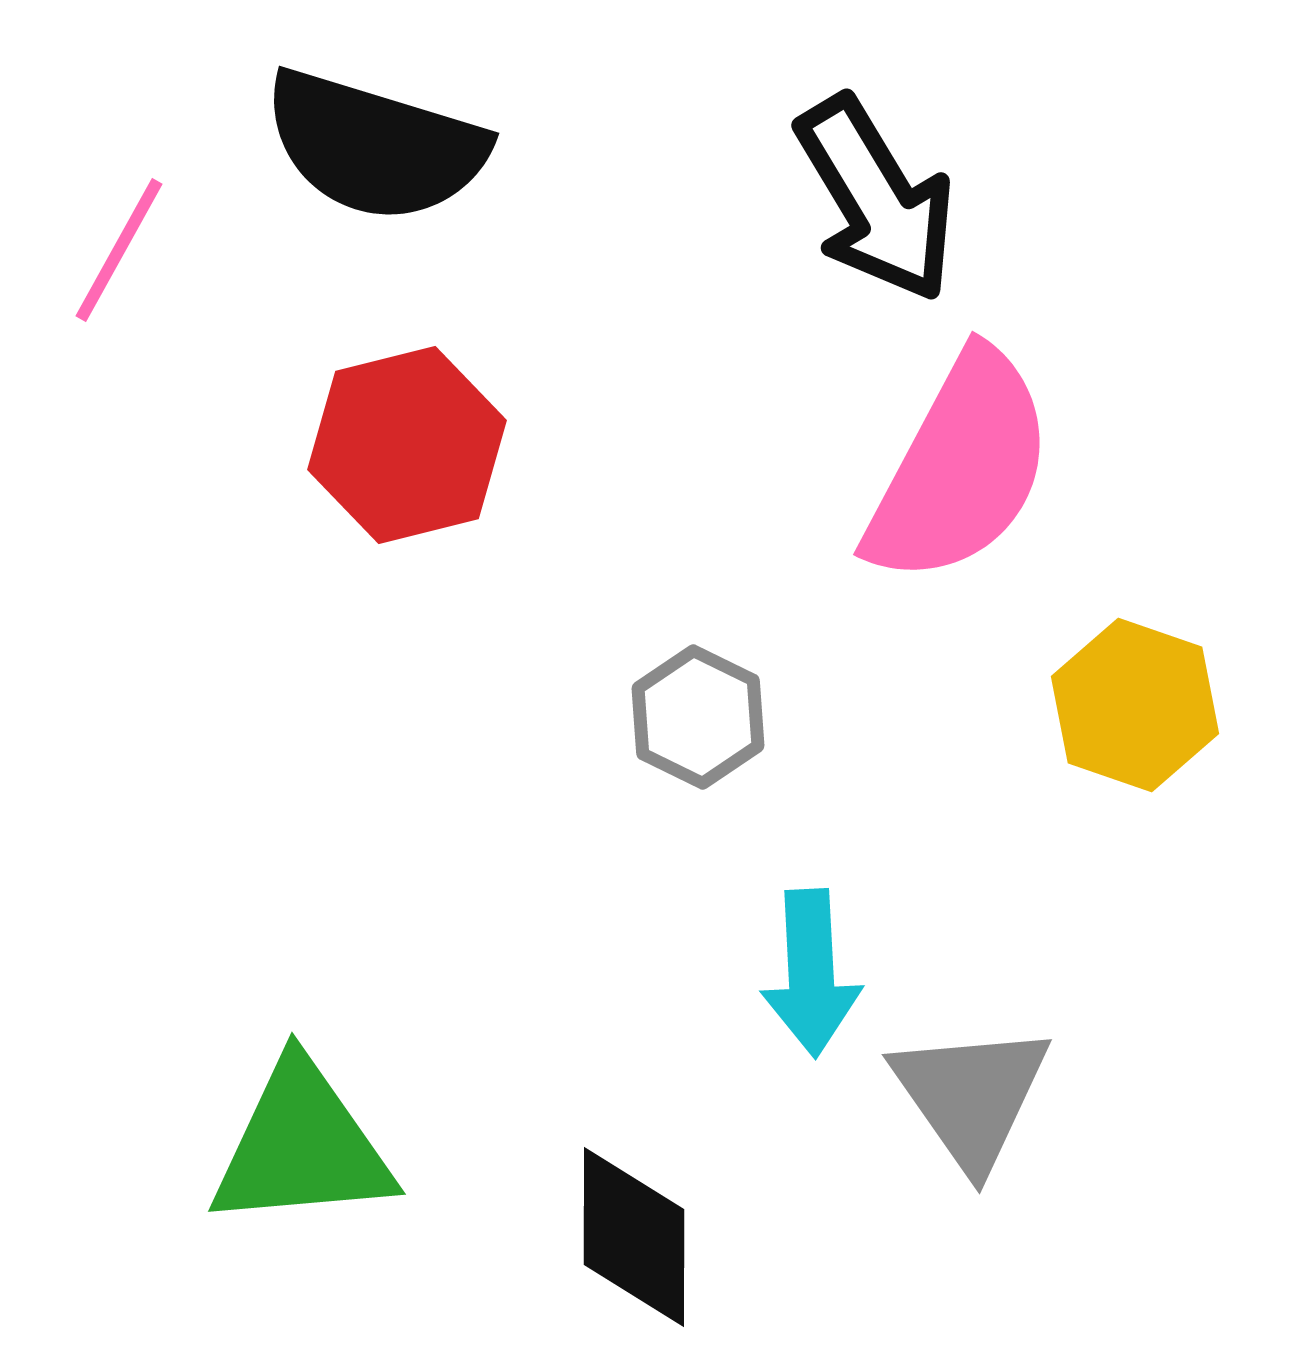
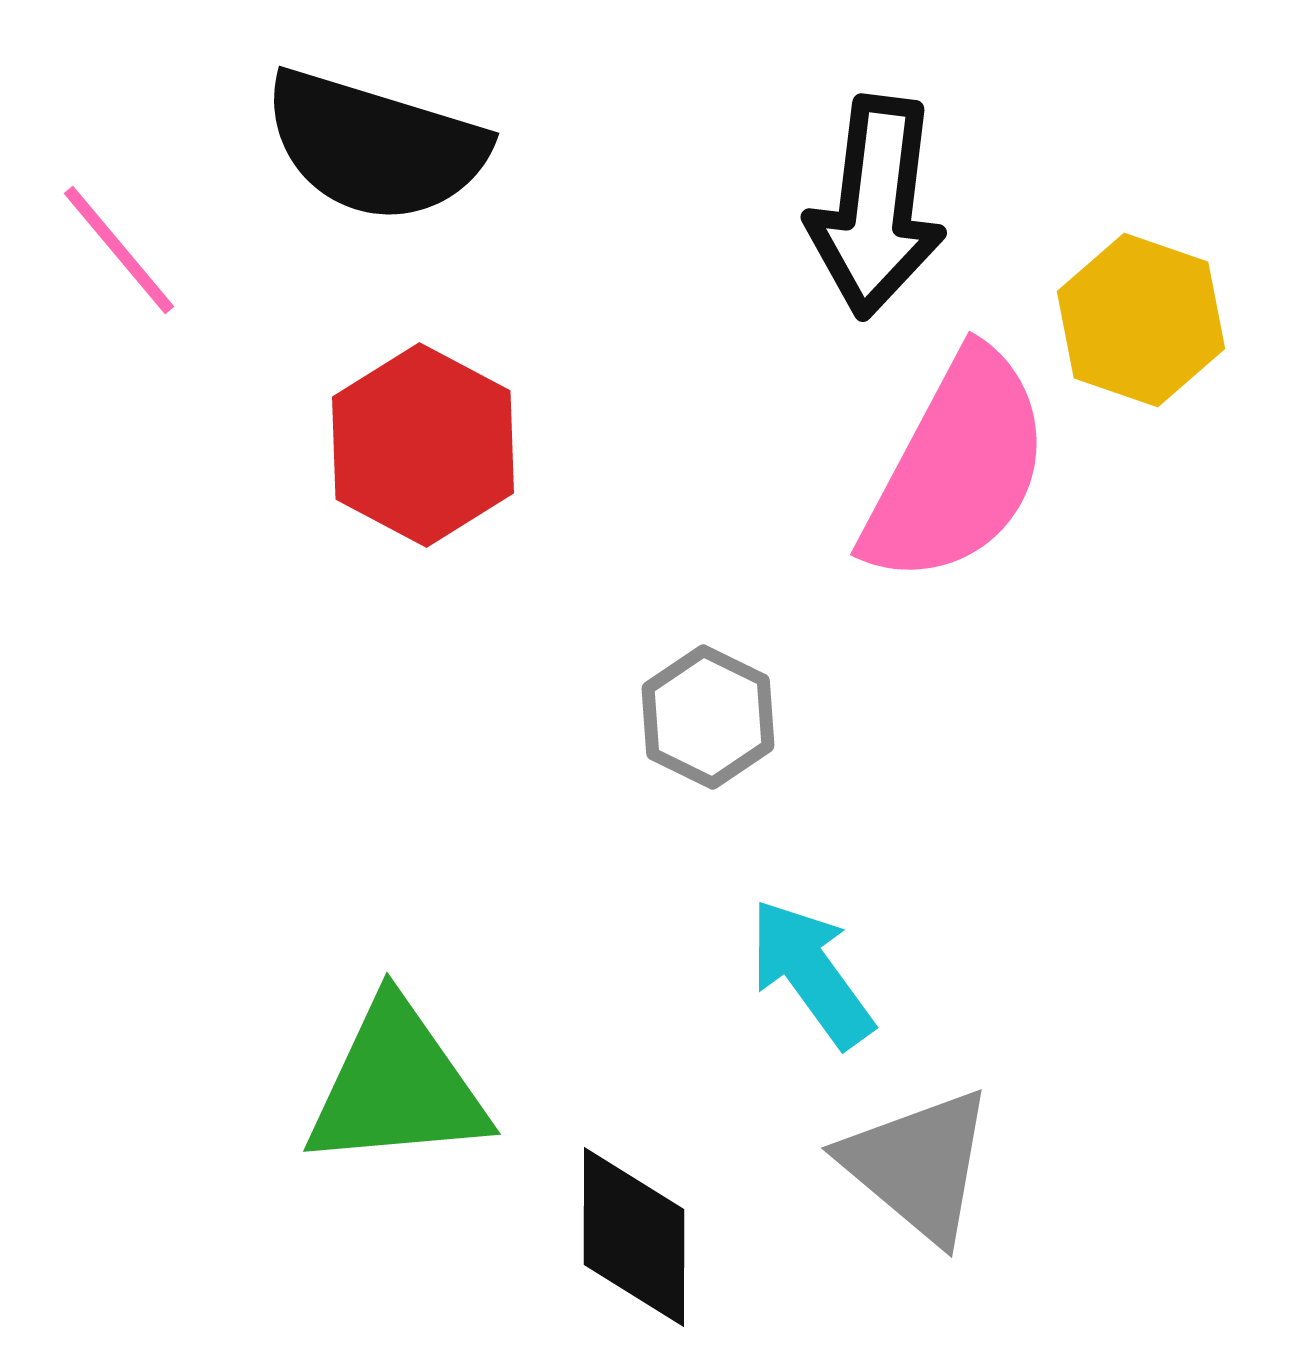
black arrow: moved 8 px down; rotated 38 degrees clockwise
pink line: rotated 69 degrees counterclockwise
red hexagon: moved 16 px right; rotated 18 degrees counterclockwise
pink semicircle: moved 3 px left
yellow hexagon: moved 6 px right, 385 px up
gray hexagon: moved 10 px right
cyan arrow: rotated 147 degrees clockwise
gray triangle: moved 53 px left, 69 px down; rotated 15 degrees counterclockwise
green triangle: moved 95 px right, 60 px up
